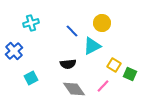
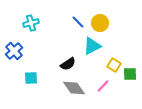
yellow circle: moved 2 px left
blue line: moved 6 px right, 9 px up
black semicircle: rotated 28 degrees counterclockwise
green square: rotated 24 degrees counterclockwise
cyan square: rotated 24 degrees clockwise
gray diamond: moved 1 px up
